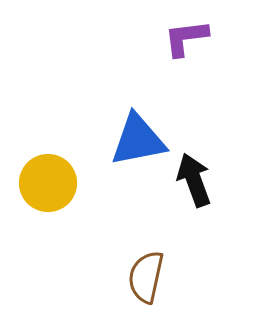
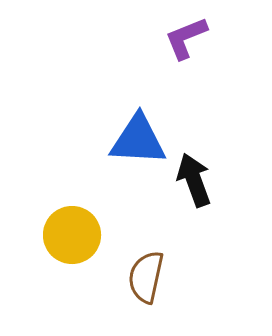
purple L-shape: rotated 15 degrees counterclockwise
blue triangle: rotated 14 degrees clockwise
yellow circle: moved 24 px right, 52 px down
